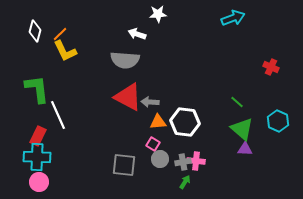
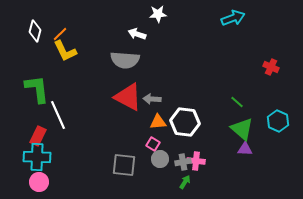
gray arrow: moved 2 px right, 3 px up
